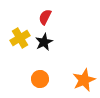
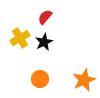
red semicircle: rotated 14 degrees clockwise
